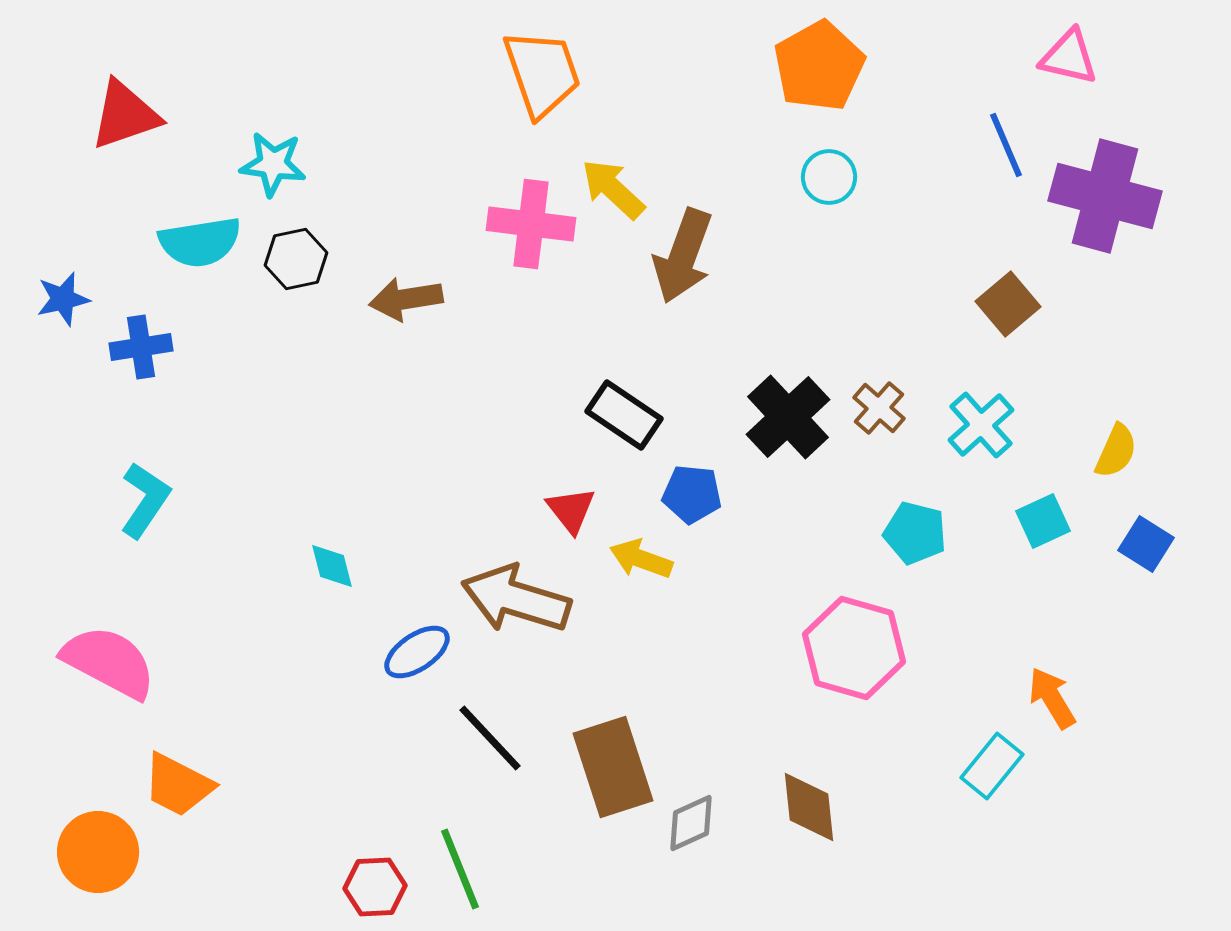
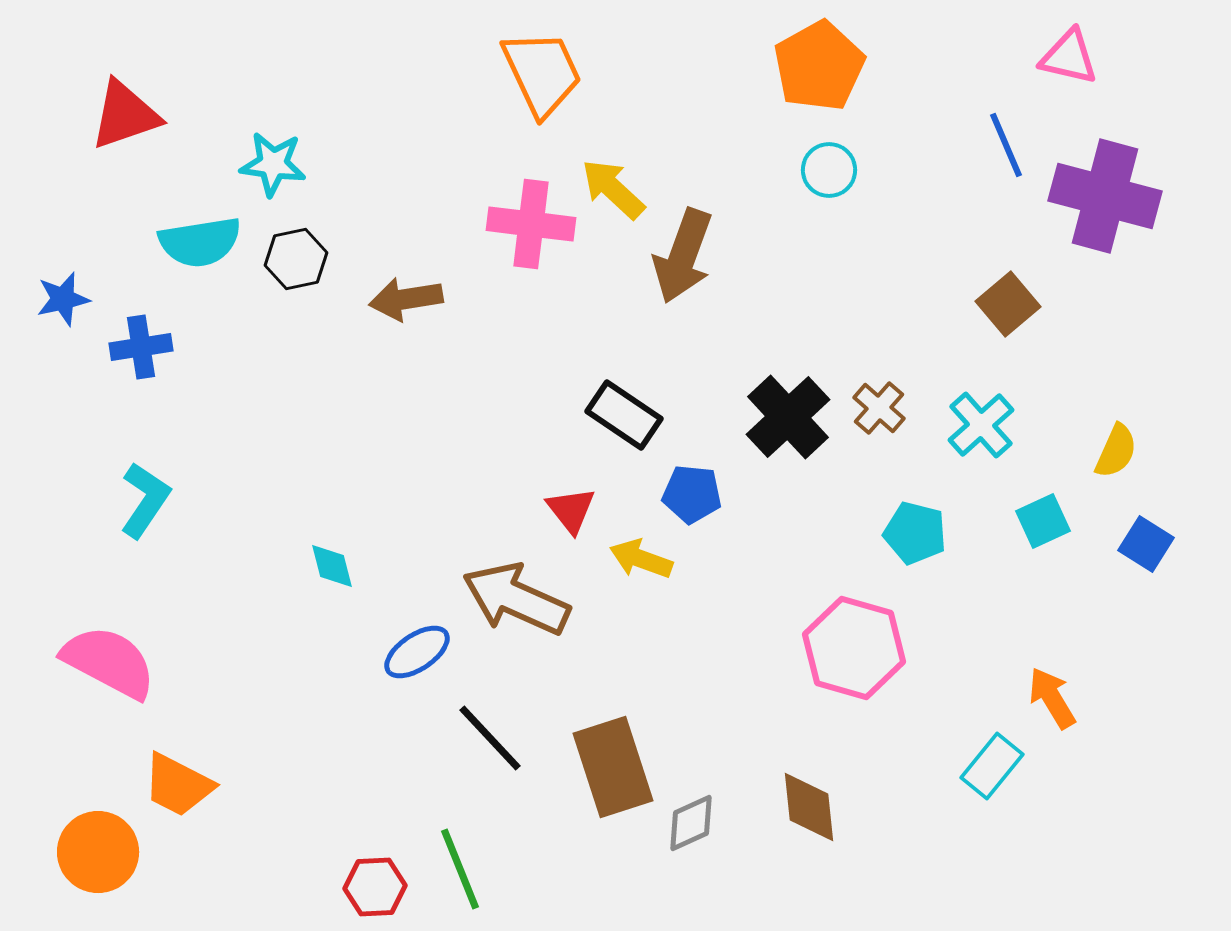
orange trapezoid at (542, 73): rotated 6 degrees counterclockwise
cyan circle at (829, 177): moved 7 px up
brown arrow at (516, 599): rotated 7 degrees clockwise
